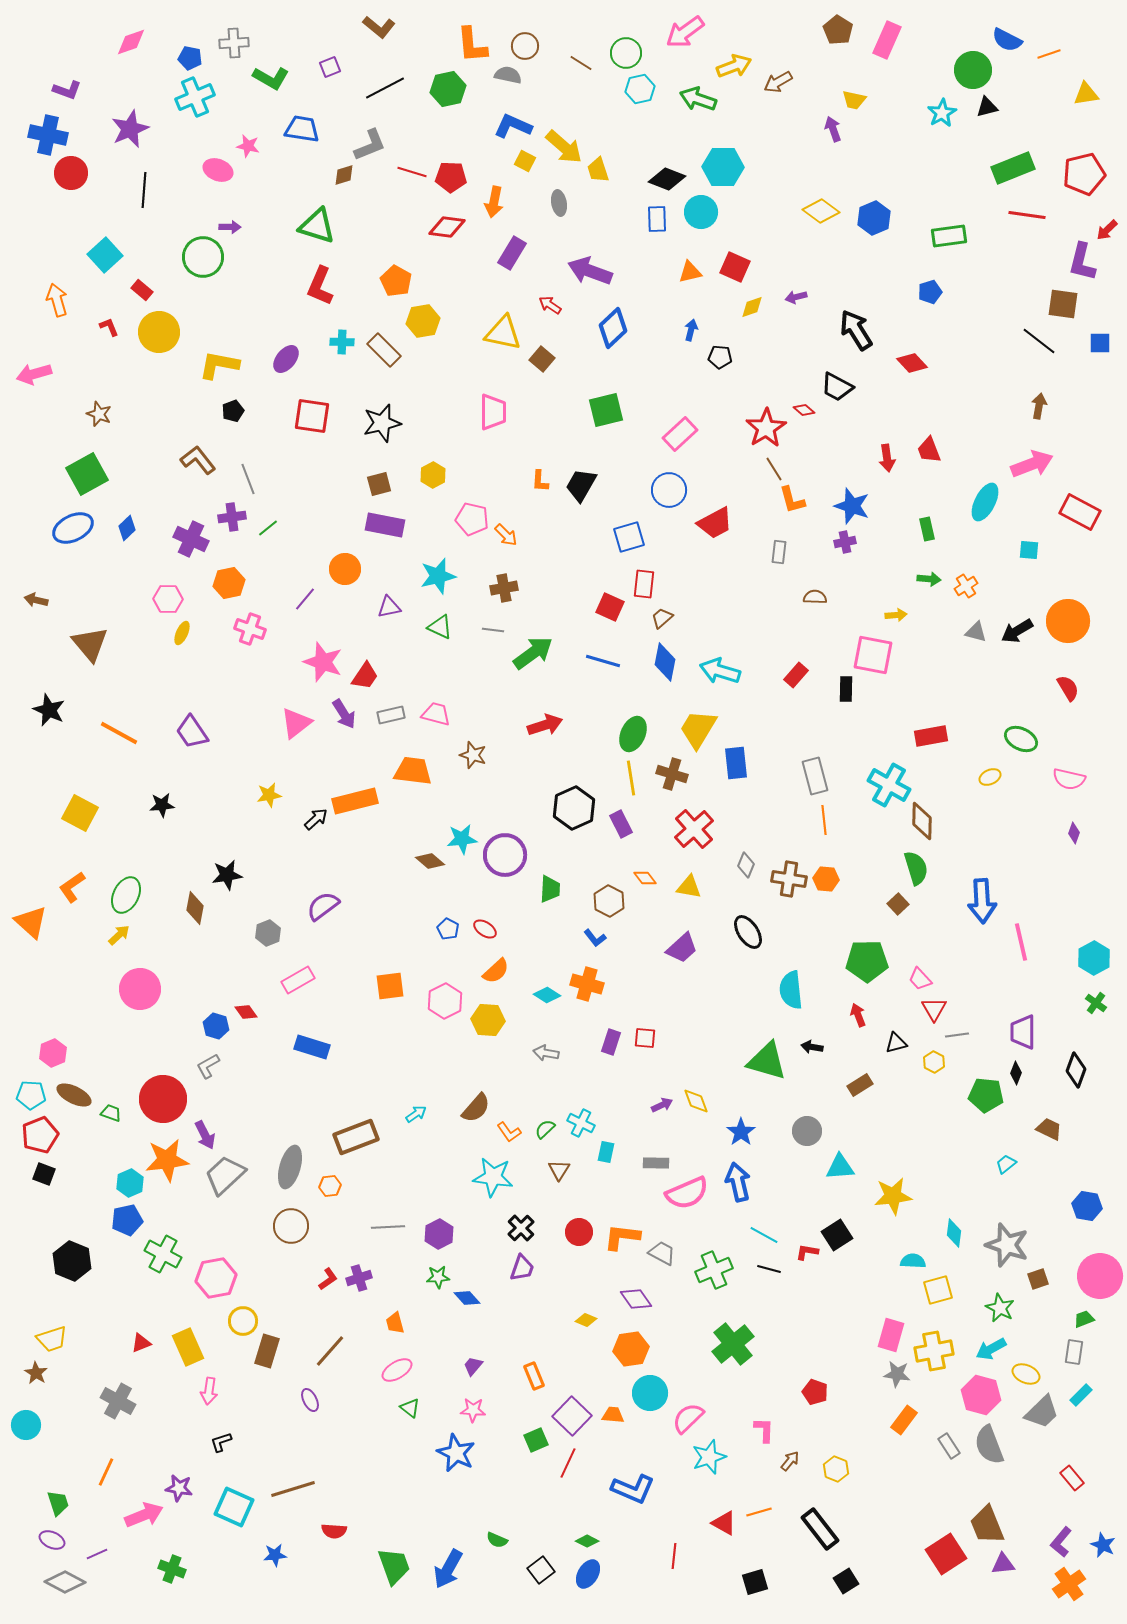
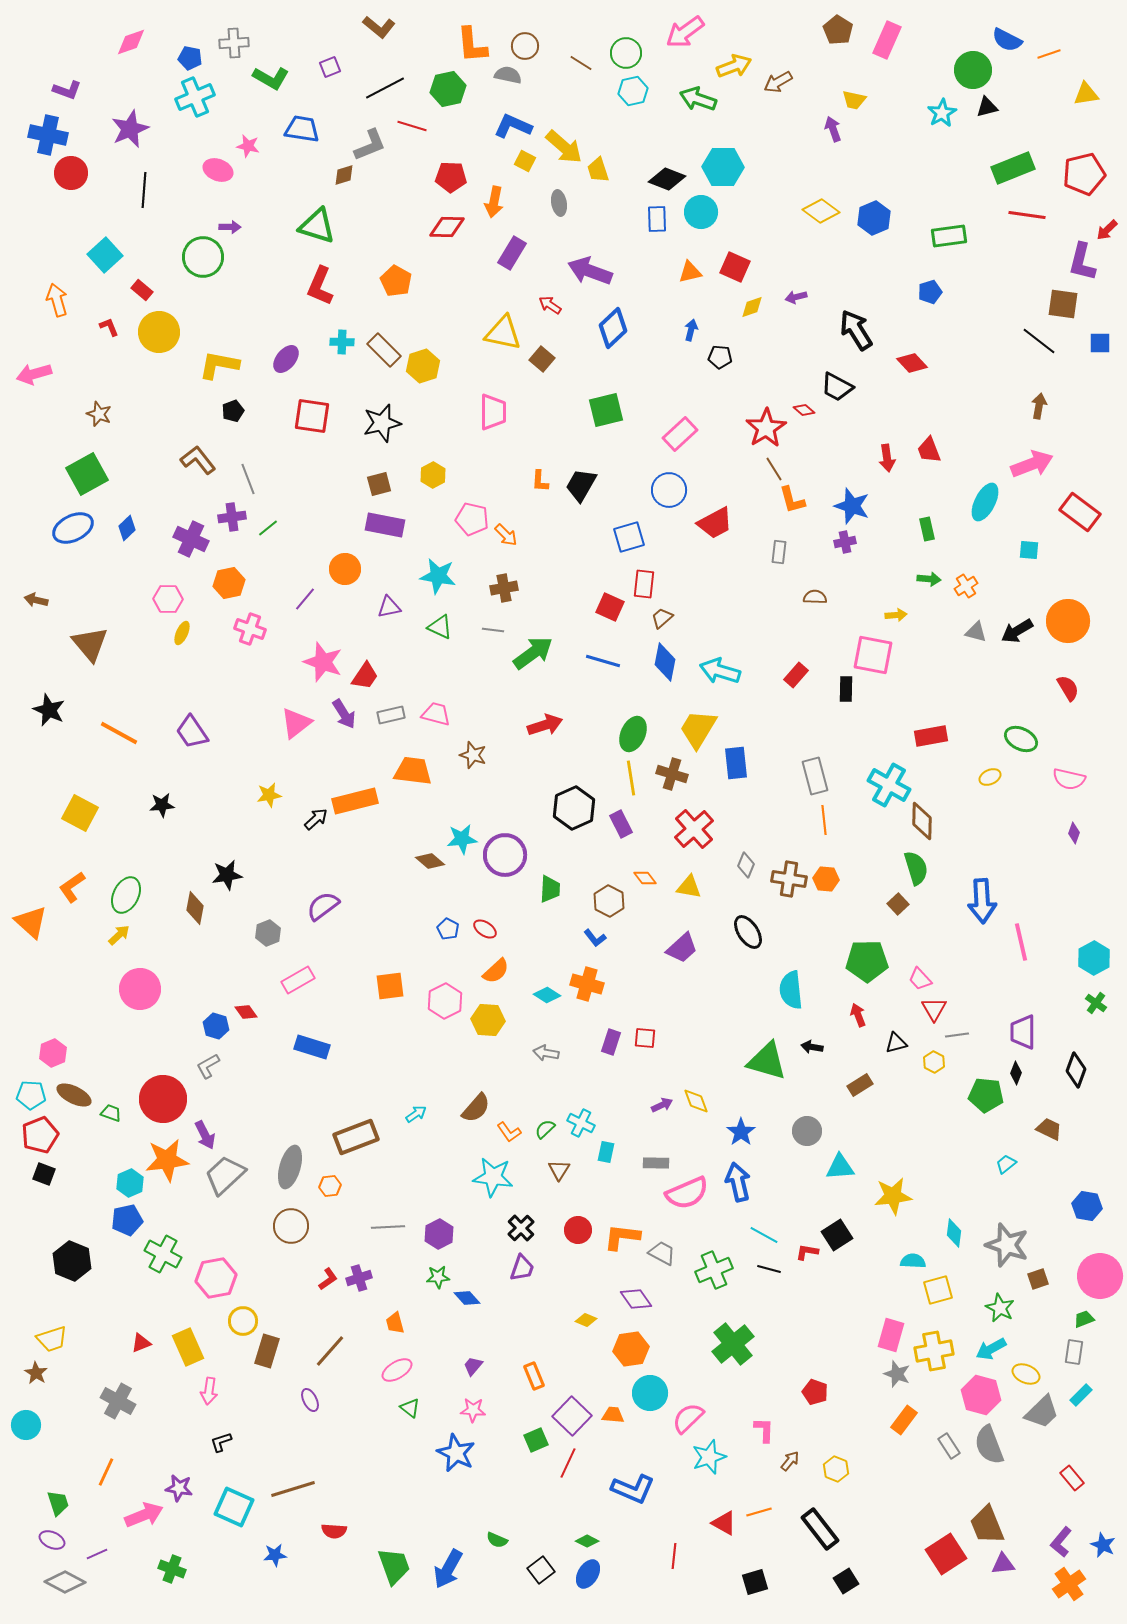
cyan hexagon at (640, 89): moved 7 px left, 2 px down
red line at (412, 172): moved 46 px up
red diamond at (447, 227): rotated 6 degrees counterclockwise
yellow hexagon at (423, 321): moved 45 px down; rotated 8 degrees counterclockwise
red rectangle at (1080, 512): rotated 9 degrees clockwise
cyan star at (438, 576): rotated 24 degrees clockwise
red circle at (579, 1232): moved 1 px left, 2 px up
gray star at (897, 1374): rotated 12 degrees clockwise
